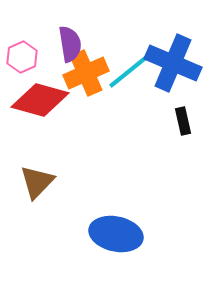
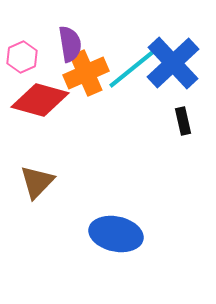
blue cross: rotated 24 degrees clockwise
